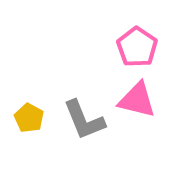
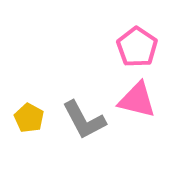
gray L-shape: rotated 6 degrees counterclockwise
